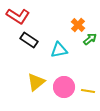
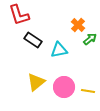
red L-shape: moved 1 px right, 1 px up; rotated 40 degrees clockwise
black rectangle: moved 4 px right
